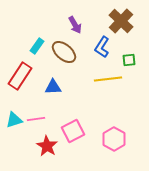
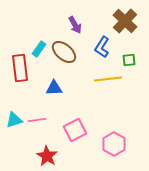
brown cross: moved 4 px right
cyan rectangle: moved 2 px right, 3 px down
red rectangle: moved 8 px up; rotated 40 degrees counterclockwise
blue triangle: moved 1 px right, 1 px down
pink line: moved 1 px right, 1 px down
pink square: moved 2 px right, 1 px up
pink hexagon: moved 5 px down
red star: moved 10 px down
